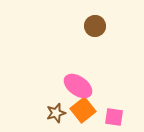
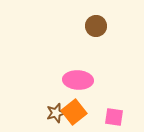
brown circle: moved 1 px right
pink ellipse: moved 6 px up; rotated 32 degrees counterclockwise
orange square: moved 9 px left, 2 px down
